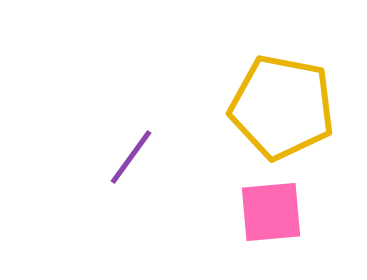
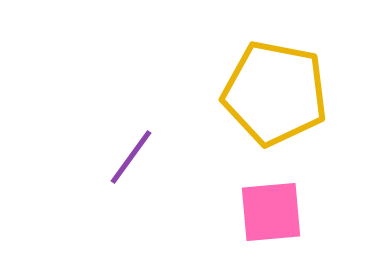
yellow pentagon: moved 7 px left, 14 px up
